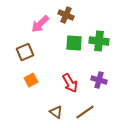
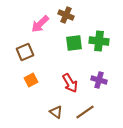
green square: rotated 12 degrees counterclockwise
